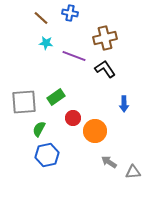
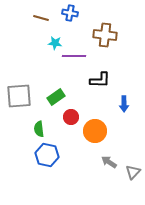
brown line: rotated 28 degrees counterclockwise
brown cross: moved 3 px up; rotated 20 degrees clockwise
cyan star: moved 9 px right
purple line: rotated 20 degrees counterclockwise
black L-shape: moved 5 px left, 11 px down; rotated 125 degrees clockwise
gray square: moved 5 px left, 6 px up
red circle: moved 2 px left, 1 px up
green semicircle: rotated 35 degrees counterclockwise
blue hexagon: rotated 25 degrees clockwise
gray triangle: rotated 42 degrees counterclockwise
